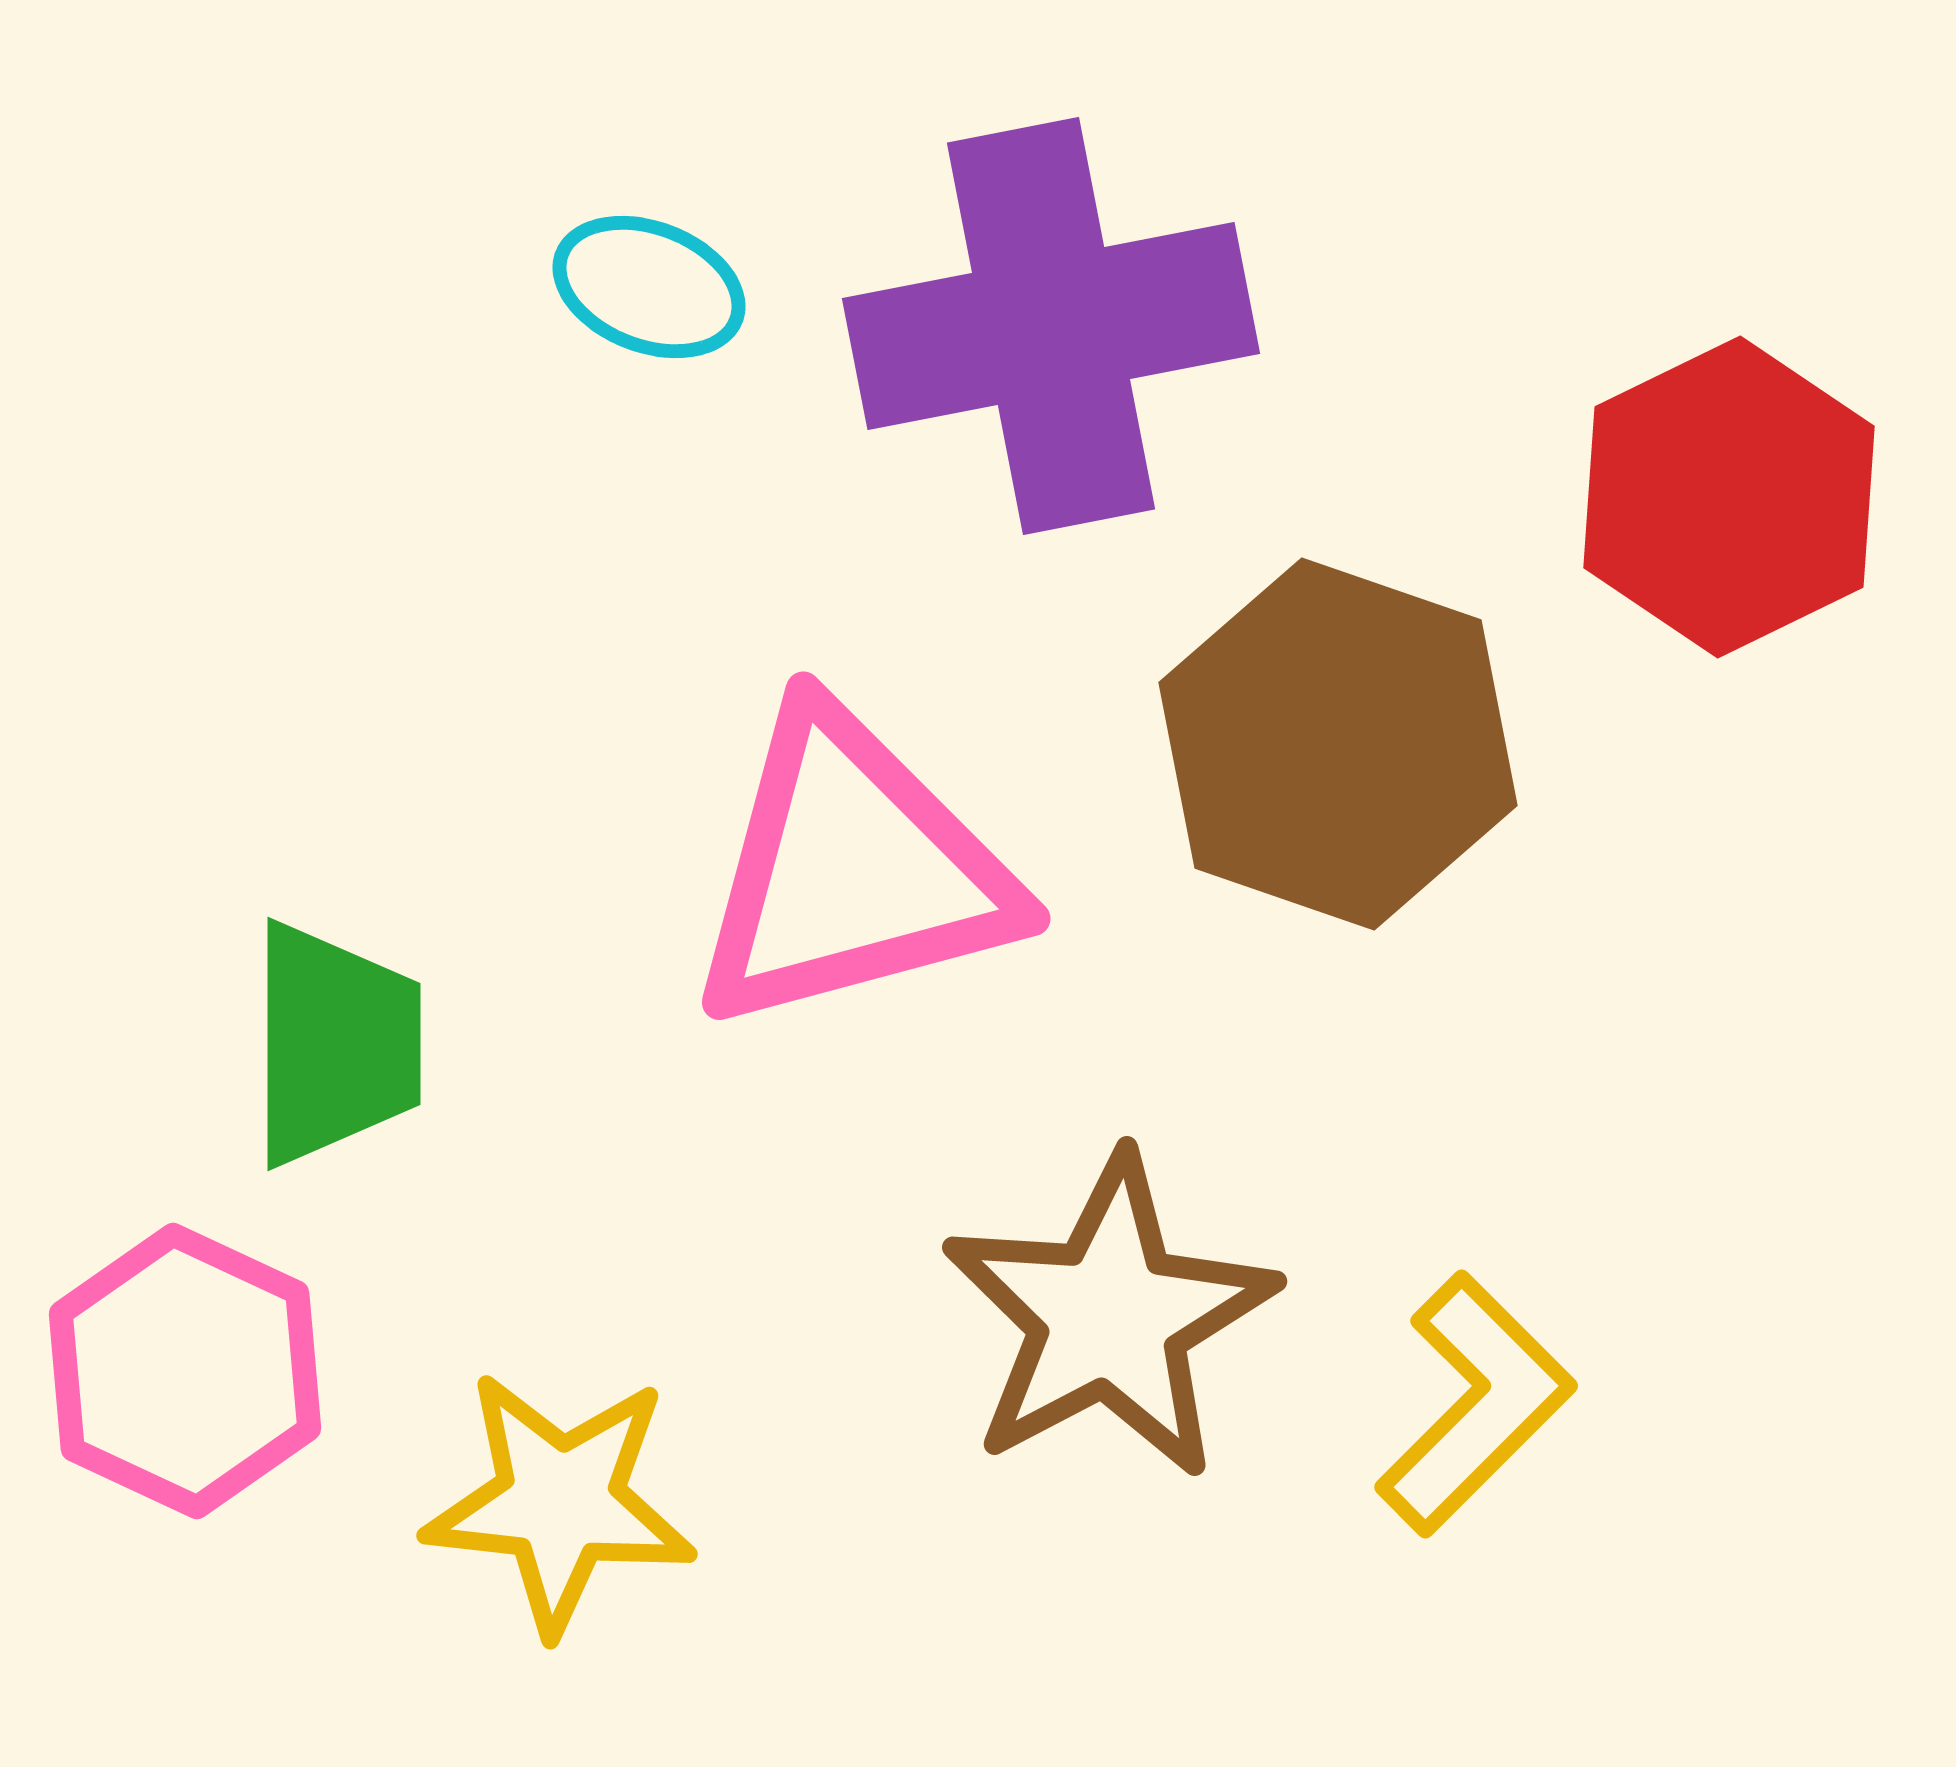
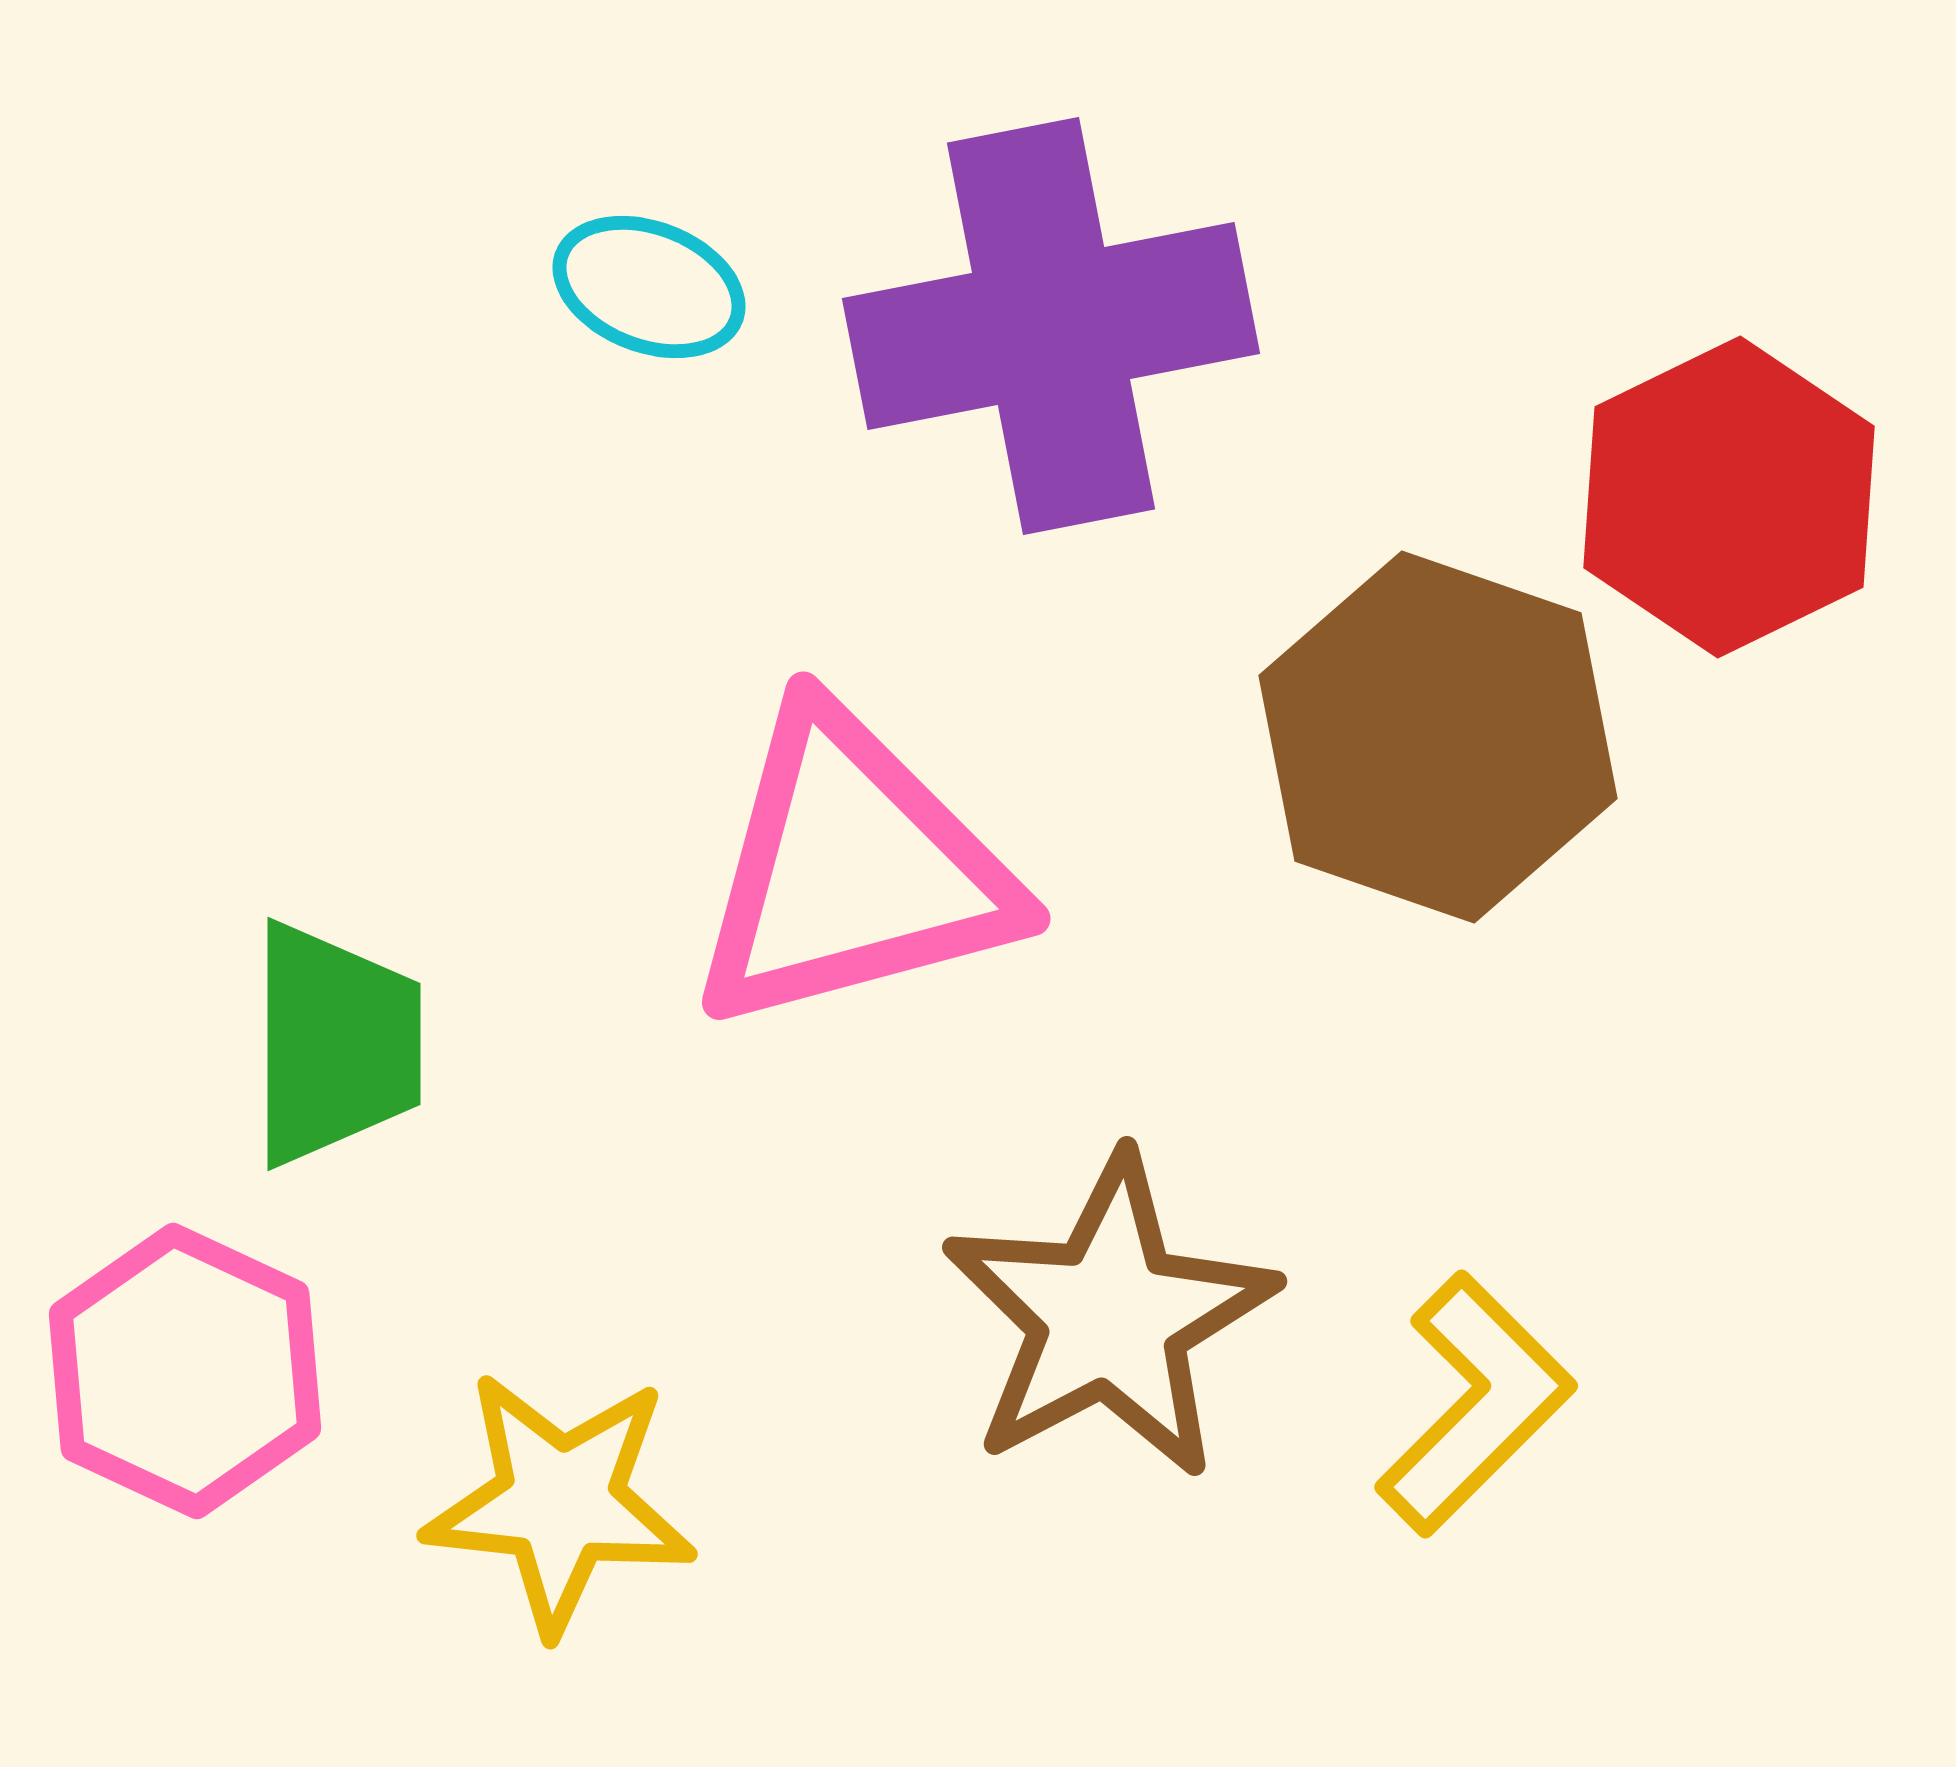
brown hexagon: moved 100 px right, 7 px up
